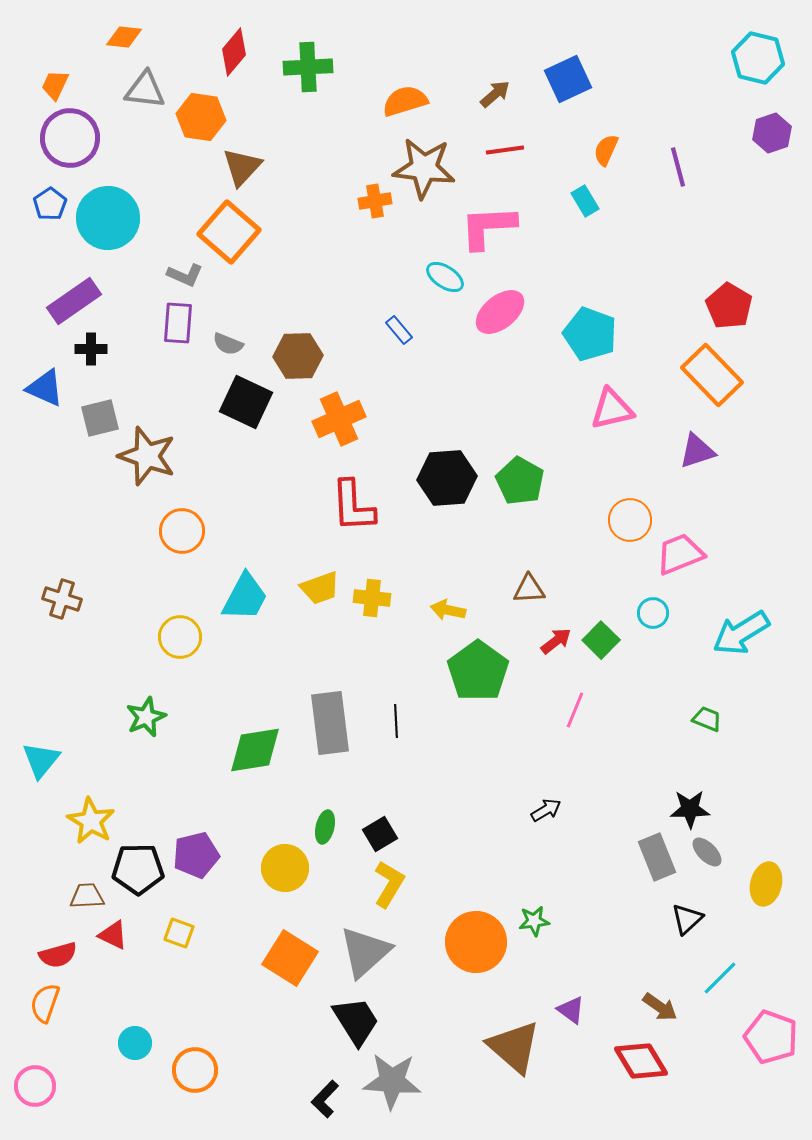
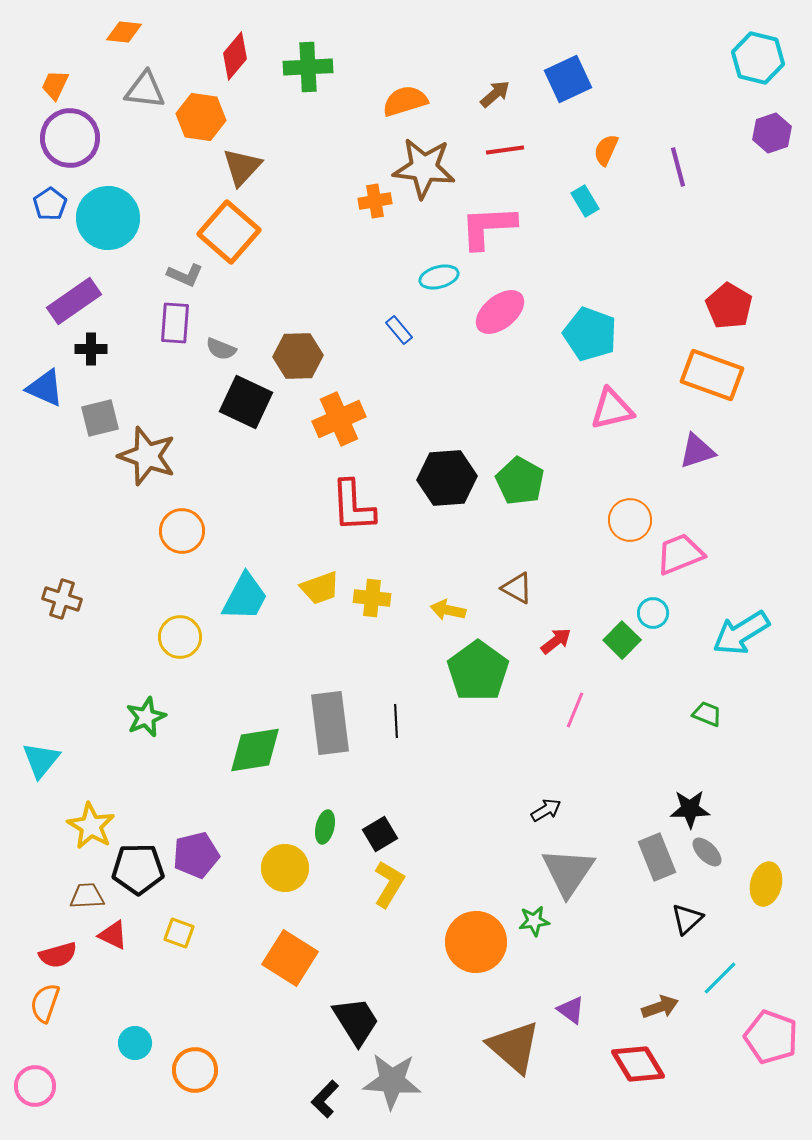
orange diamond at (124, 37): moved 5 px up
red diamond at (234, 52): moved 1 px right, 4 px down
cyan ellipse at (445, 277): moved 6 px left; rotated 48 degrees counterclockwise
purple rectangle at (178, 323): moved 3 px left
gray semicircle at (228, 344): moved 7 px left, 5 px down
orange rectangle at (712, 375): rotated 26 degrees counterclockwise
brown triangle at (529, 589): moved 12 px left, 1 px up; rotated 32 degrees clockwise
green square at (601, 640): moved 21 px right
green trapezoid at (707, 719): moved 5 px up
yellow star at (91, 821): moved 5 px down
gray triangle at (365, 952): moved 203 px right, 80 px up; rotated 14 degrees counterclockwise
brown arrow at (660, 1007): rotated 54 degrees counterclockwise
red diamond at (641, 1061): moved 3 px left, 3 px down
